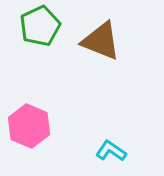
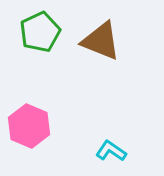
green pentagon: moved 6 px down
